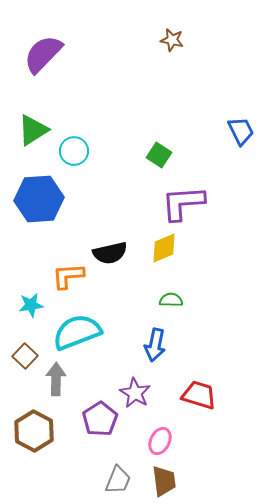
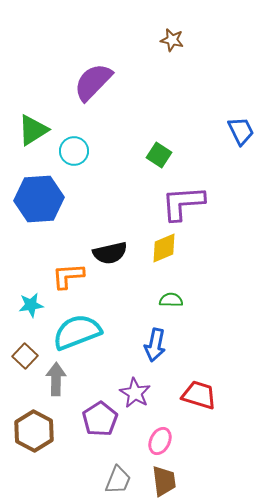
purple semicircle: moved 50 px right, 28 px down
